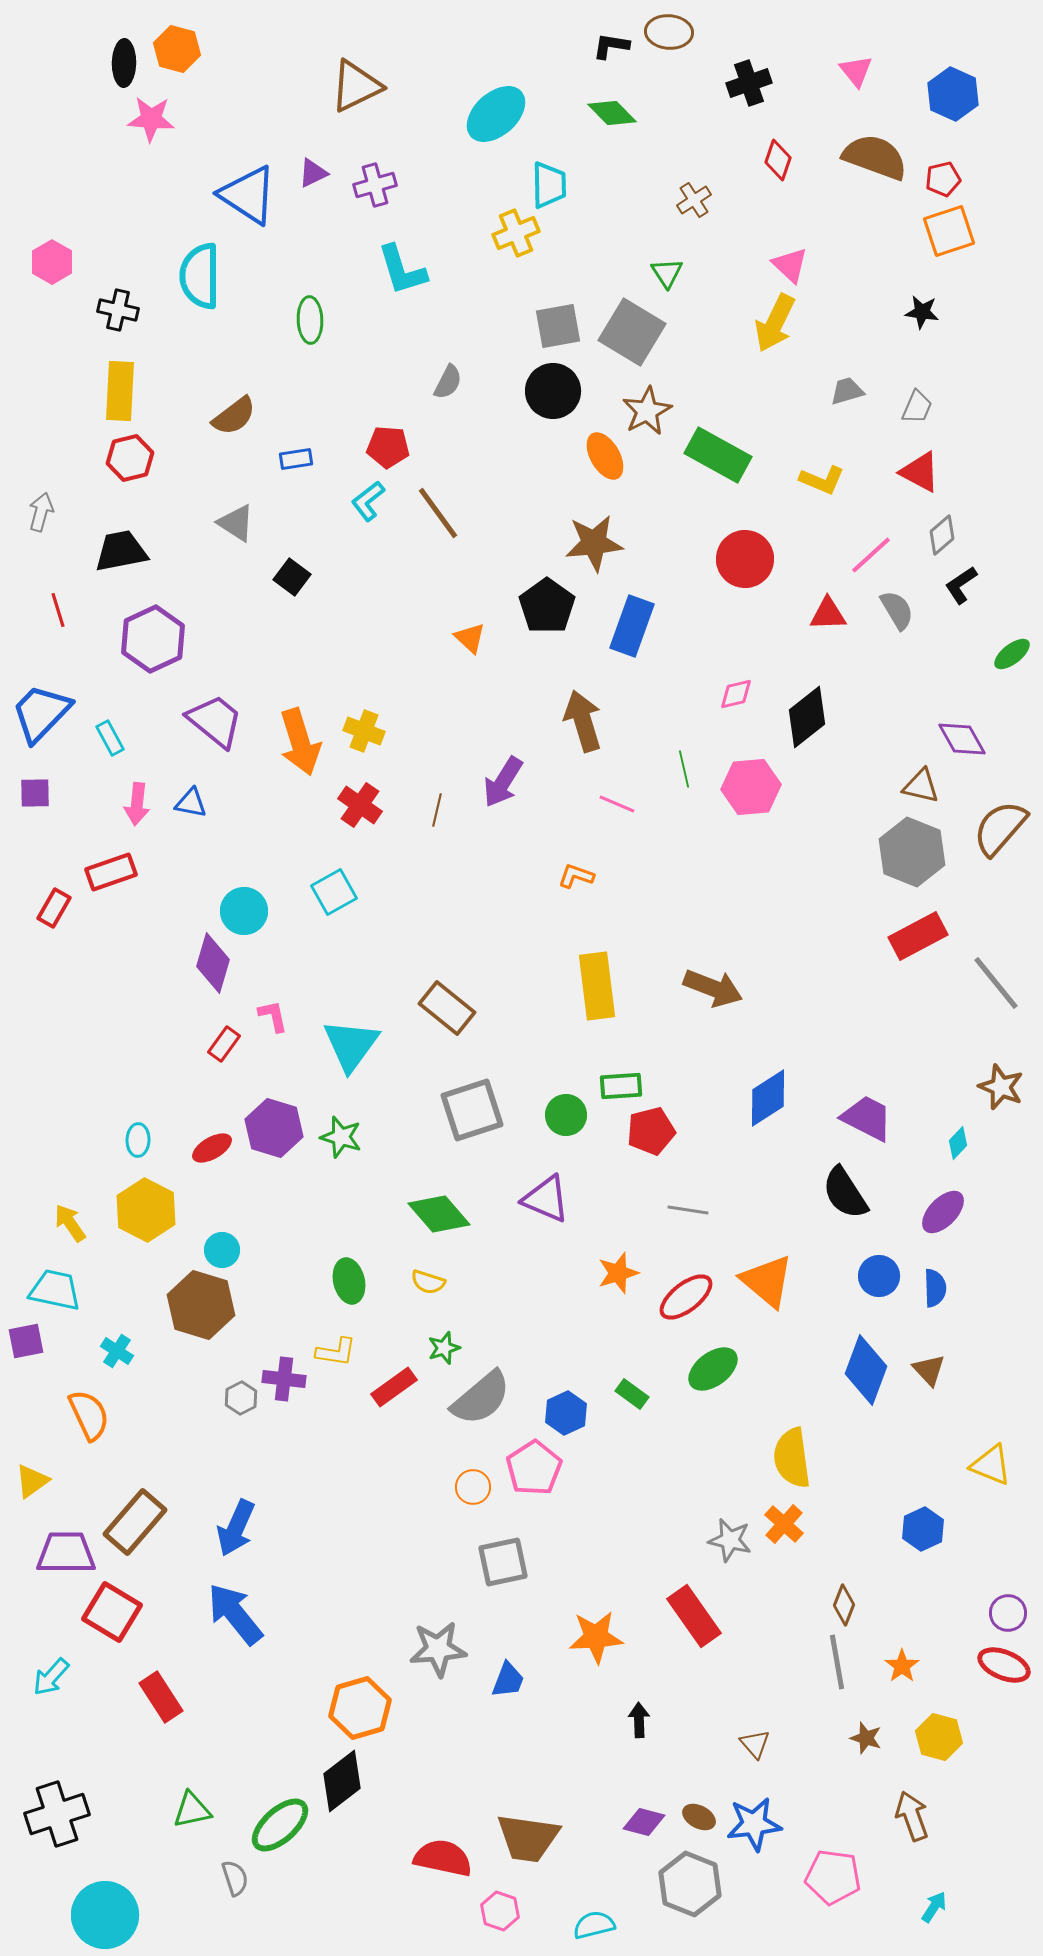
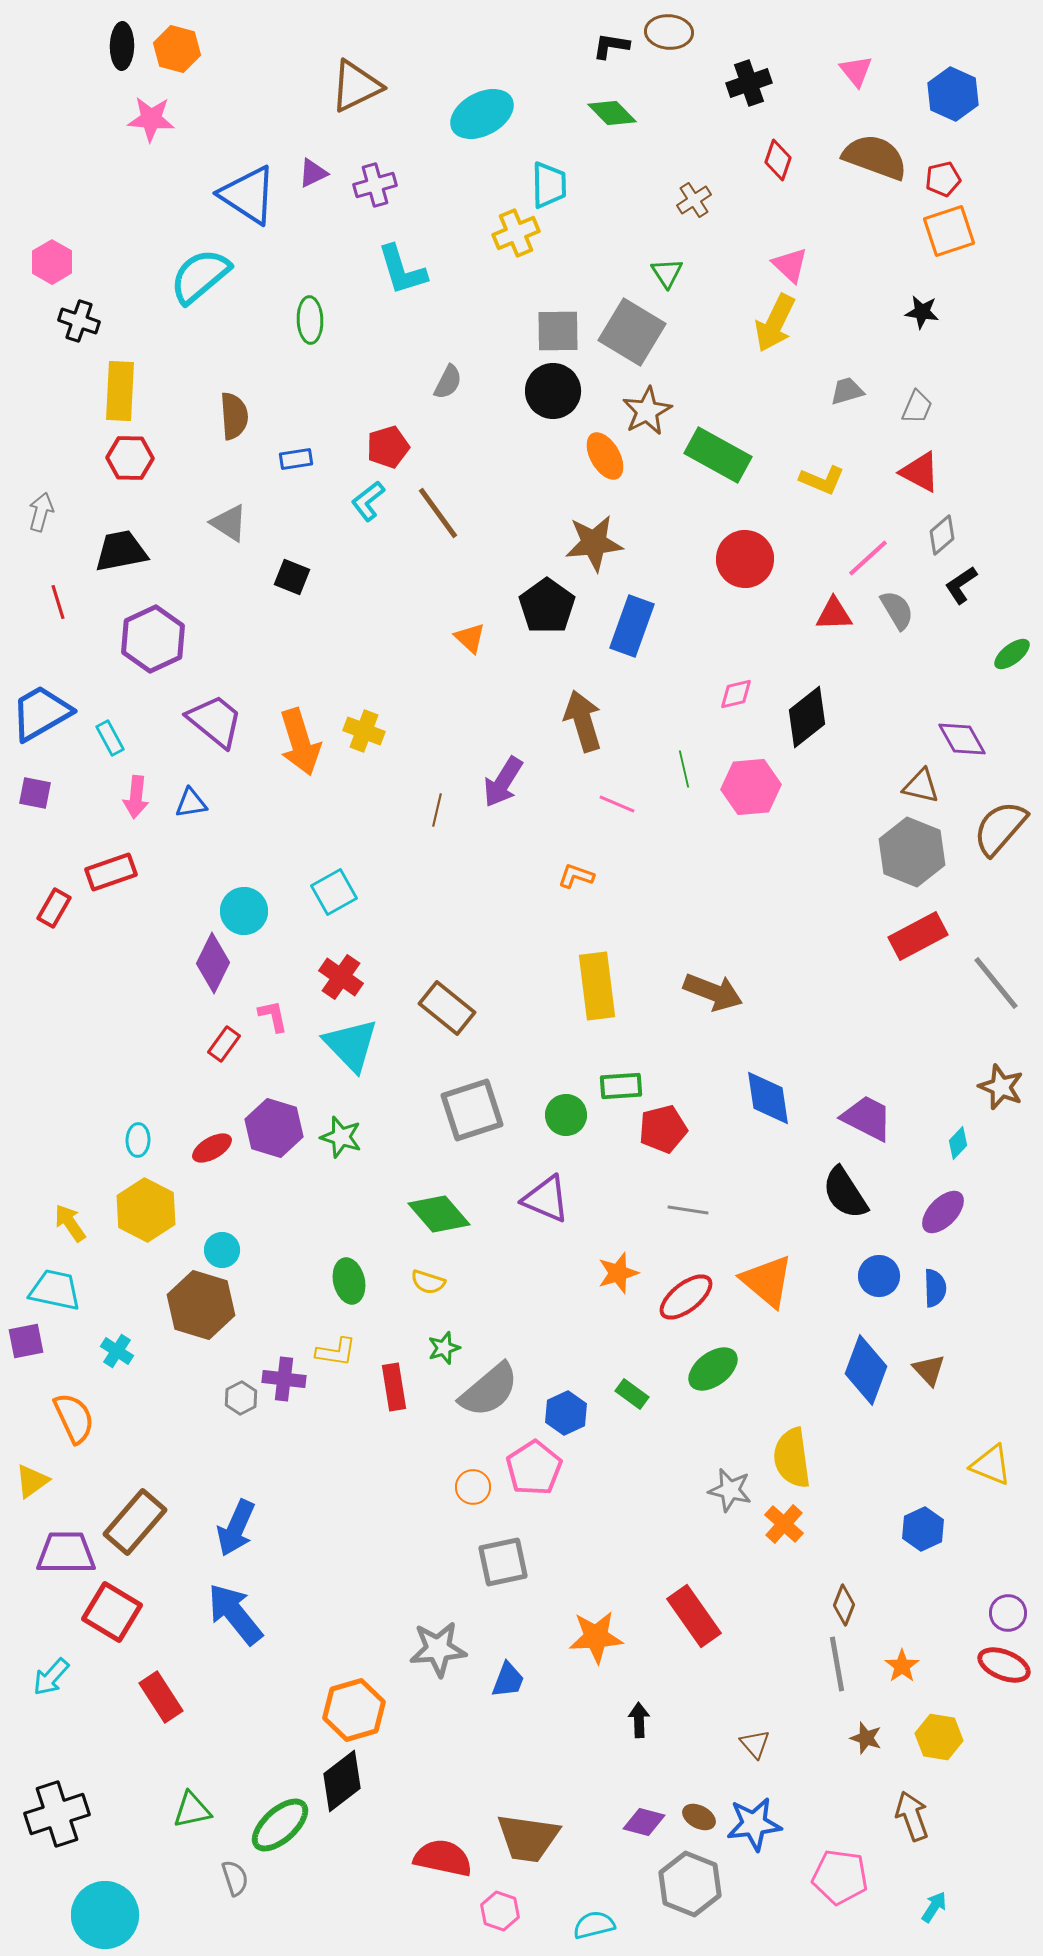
black ellipse at (124, 63): moved 2 px left, 17 px up
cyan ellipse at (496, 114): moved 14 px left; rotated 14 degrees clockwise
cyan semicircle at (200, 276): rotated 50 degrees clockwise
black cross at (118, 310): moved 39 px left, 11 px down; rotated 6 degrees clockwise
gray square at (558, 326): moved 5 px down; rotated 9 degrees clockwise
brown semicircle at (234, 416): rotated 57 degrees counterclockwise
red pentagon at (388, 447): rotated 21 degrees counterclockwise
red hexagon at (130, 458): rotated 15 degrees clockwise
gray triangle at (236, 523): moved 7 px left
pink line at (871, 555): moved 3 px left, 3 px down
black square at (292, 577): rotated 15 degrees counterclockwise
red line at (58, 610): moved 8 px up
red triangle at (828, 614): moved 6 px right
blue trapezoid at (41, 713): rotated 16 degrees clockwise
purple square at (35, 793): rotated 12 degrees clockwise
blue triangle at (191, 803): rotated 20 degrees counterclockwise
pink arrow at (137, 804): moved 1 px left, 7 px up
red cross at (360, 805): moved 19 px left, 172 px down
purple diamond at (213, 963): rotated 10 degrees clockwise
brown arrow at (713, 988): moved 4 px down
cyan triangle at (351, 1045): rotated 20 degrees counterclockwise
blue diamond at (768, 1098): rotated 66 degrees counterclockwise
red pentagon at (651, 1131): moved 12 px right, 2 px up
red rectangle at (394, 1387): rotated 63 degrees counterclockwise
gray semicircle at (481, 1398): moved 8 px right, 8 px up
orange semicircle at (89, 1415): moved 15 px left, 3 px down
gray star at (730, 1540): moved 50 px up
gray line at (837, 1662): moved 2 px down
orange hexagon at (360, 1708): moved 6 px left, 2 px down
yellow hexagon at (939, 1737): rotated 6 degrees counterclockwise
pink pentagon at (833, 1877): moved 7 px right
